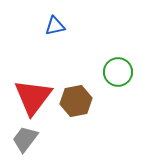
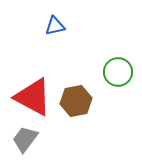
red triangle: rotated 39 degrees counterclockwise
